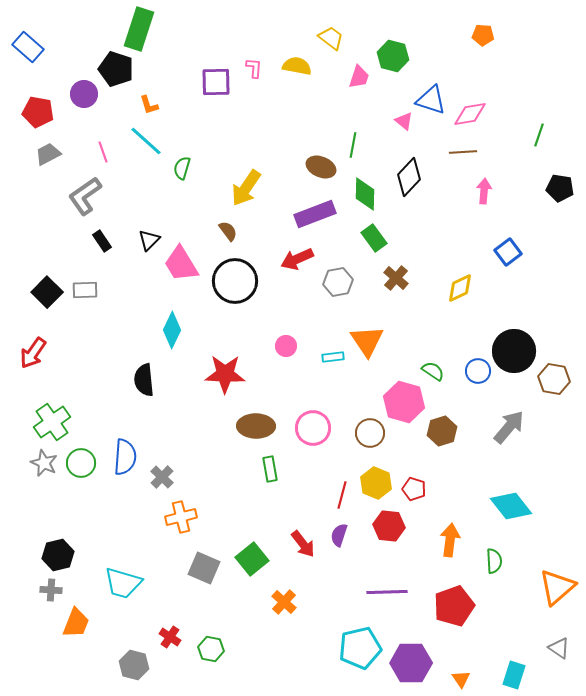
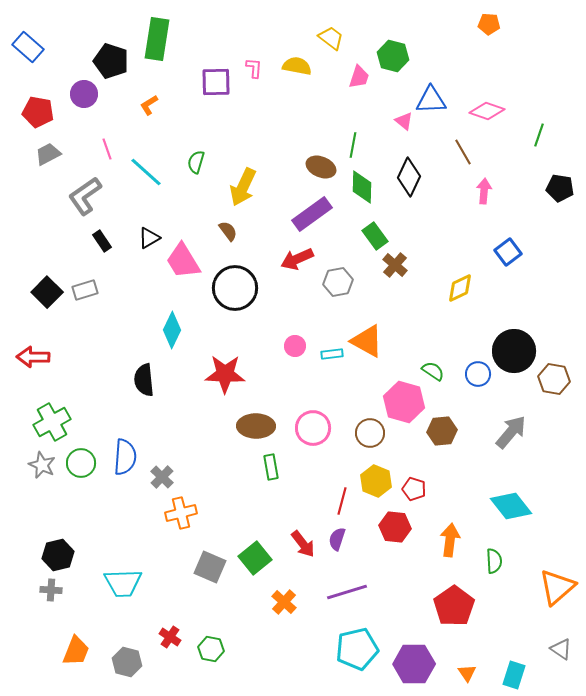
green rectangle at (139, 29): moved 18 px right, 10 px down; rotated 9 degrees counterclockwise
orange pentagon at (483, 35): moved 6 px right, 11 px up
black pentagon at (116, 69): moved 5 px left, 8 px up
blue triangle at (431, 100): rotated 20 degrees counterclockwise
orange L-shape at (149, 105): rotated 75 degrees clockwise
pink diamond at (470, 114): moved 17 px right, 3 px up; rotated 28 degrees clockwise
cyan line at (146, 141): moved 31 px down
pink line at (103, 152): moved 4 px right, 3 px up
brown line at (463, 152): rotated 64 degrees clockwise
green semicircle at (182, 168): moved 14 px right, 6 px up
black diamond at (409, 177): rotated 18 degrees counterclockwise
yellow arrow at (246, 188): moved 3 px left, 1 px up; rotated 9 degrees counterclockwise
green diamond at (365, 194): moved 3 px left, 7 px up
purple rectangle at (315, 214): moved 3 px left; rotated 15 degrees counterclockwise
green rectangle at (374, 238): moved 1 px right, 2 px up
black triangle at (149, 240): moved 2 px up; rotated 15 degrees clockwise
pink trapezoid at (181, 264): moved 2 px right, 3 px up
brown cross at (396, 278): moved 1 px left, 13 px up
black circle at (235, 281): moved 7 px down
gray rectangle at (85, 290): rotated 15 degrees counterclockwise
orange triangle at (367, 341): rotated 27 degrees counterclockwise
pink circle at (286, 346): moved 9 px right
red arrow at (33, 353): moved 4 px down; rotated 56 degrees clockwise
cyan rectangle at (333, 357): moved 1 px left, 3 px up
blue circle at (478, 371): moved 3 px down
green cross at (52, 422): rotated 6 degrees clockwise
gray arrow at (509, 427): moved 2 px right, 5 px down
brown hexagon at (442, 431): rotated 12 degrees clockwise
gray star at (44, 463): moved 2 px left, 2 px down
green rectangle at (270, 469): moved 1 px right, 2 px up
yellow hexagon at (376, 483): moved 2 px up
red line at (342, 495): moved 6 px down
orange cross at (181, 517): moved 4 px up
red hexagon at (389, 526): moved 6 px right, 1 px down
purple semicircle at (339, 535): moved 2 px left, 4 px down
green square at (252, 559): moved 3 px right, 1 px up
gray square at (204, 568): moved 6 px right, 1 px up
cyan trapezoid at (123, 583): rotated 18 degrees counterclockwise
purple line at (387, 592): moved 40 px left; rotated 15 degrees counterclockwise
red pentagon at (454, 606): rotated 15 degrees counterclockwise
orange trapezoid at (76, 623): moved 28 px down
cyan pentagon at (360, 648): moved 3 px left, 1 px down
gray triangle at (559, 648): moved 2 px right, 1 px down
purple hexagon at (411, 663): moved 3 px right, 1 px down
gray hexagon at (134, 665): moved 7 px left, 3 px up
orange triangle at (461, 679): moved 6 px right, 6 px up
